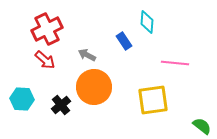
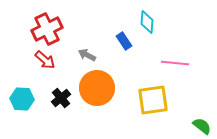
orange circle: moved 3 px right, 1 px down
black cross: moved 7 px up
